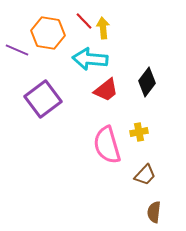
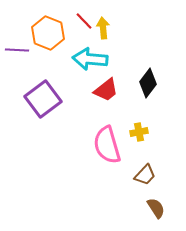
orange hexagon: rotated 12 degrees clockwise
purple line: rotated 20 degrees counterclockwise
black diamond: moved 1 px right, 1 px down
brown semicircle: moved 2 px right, 4 px up; rotated 140 degrees clockwise
